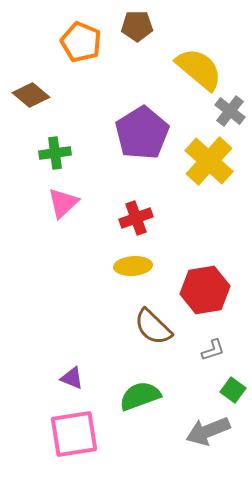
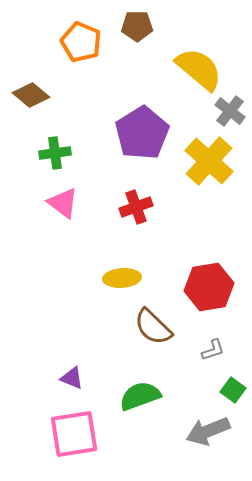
pink triangle: rotated 40 degrees counterclockwise
red cross: moved 11 px up
yellow ellipse: moved 11 px left, 12 px down
red hexagon: moved 4 px right, 3 px up
